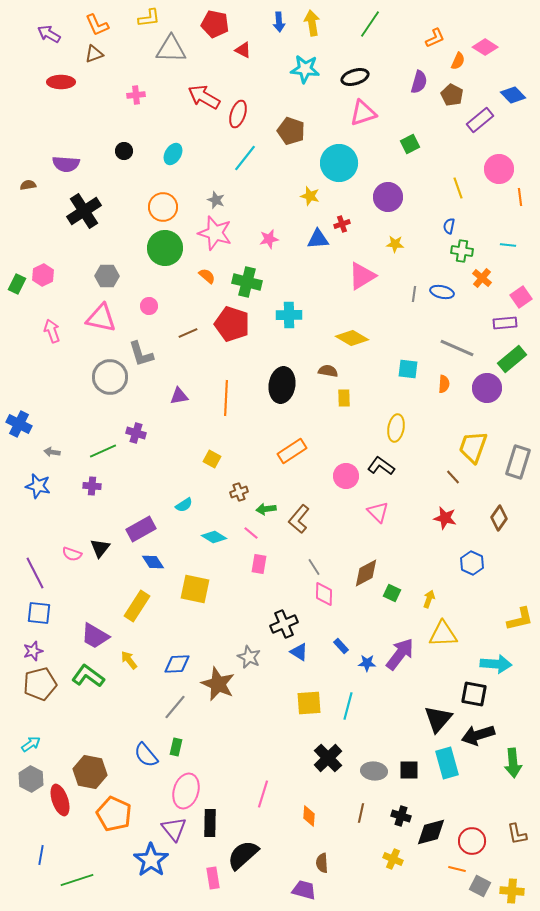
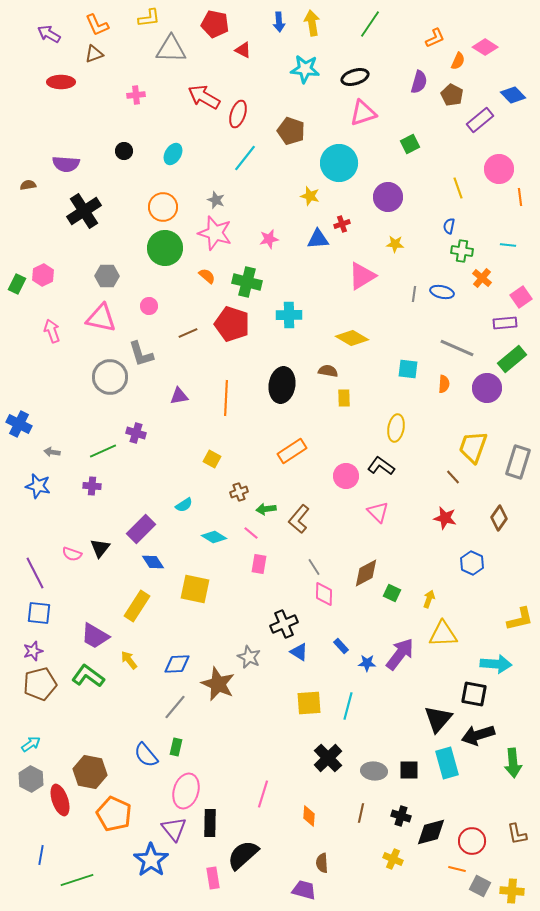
purple rectangle at (141, 529): rotated 16 degrees counterclockwise
